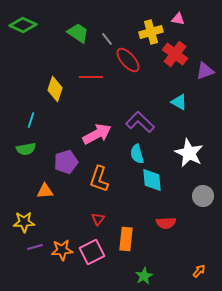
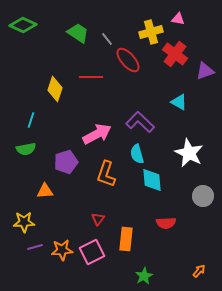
orange L-shape: moved 7 px right, 5 px up
